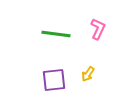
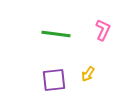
pink L-shape: moved 5 px right, 1 px down
